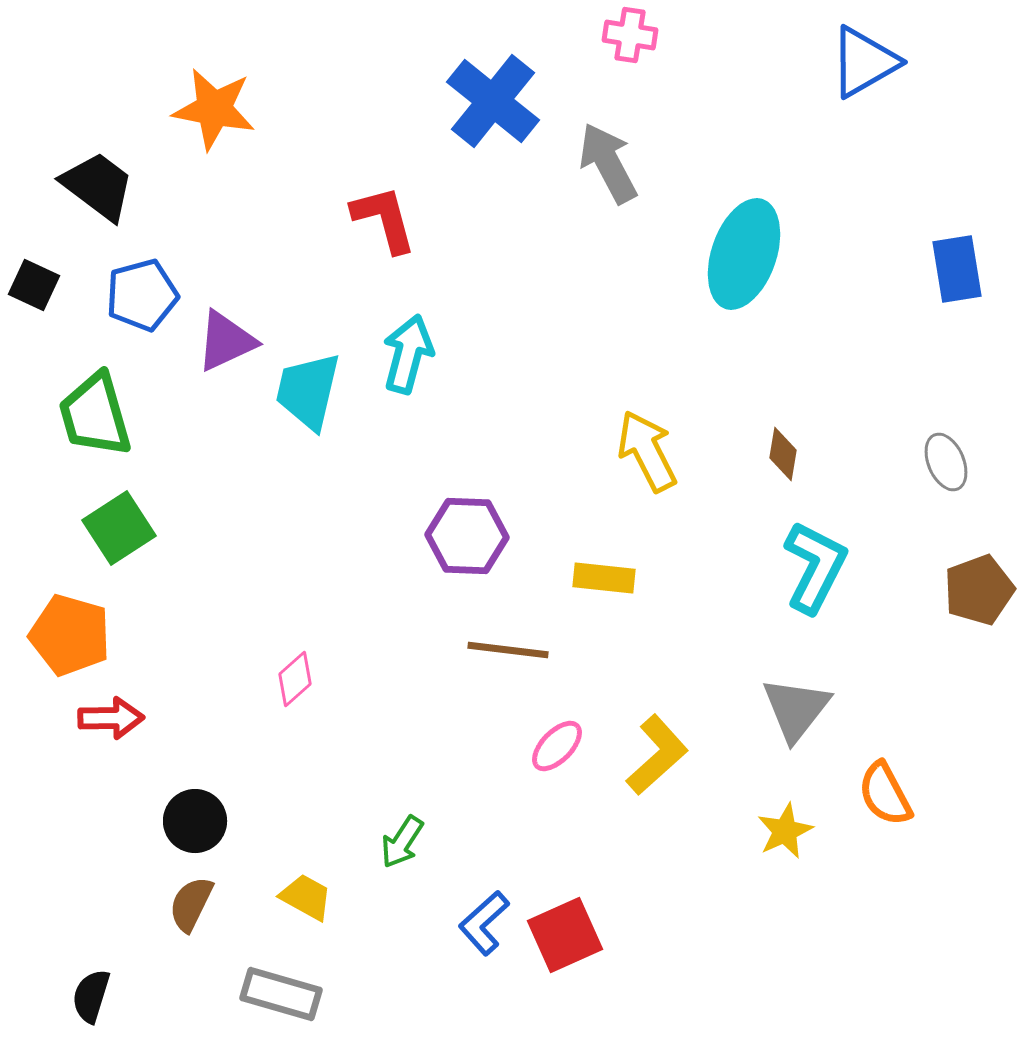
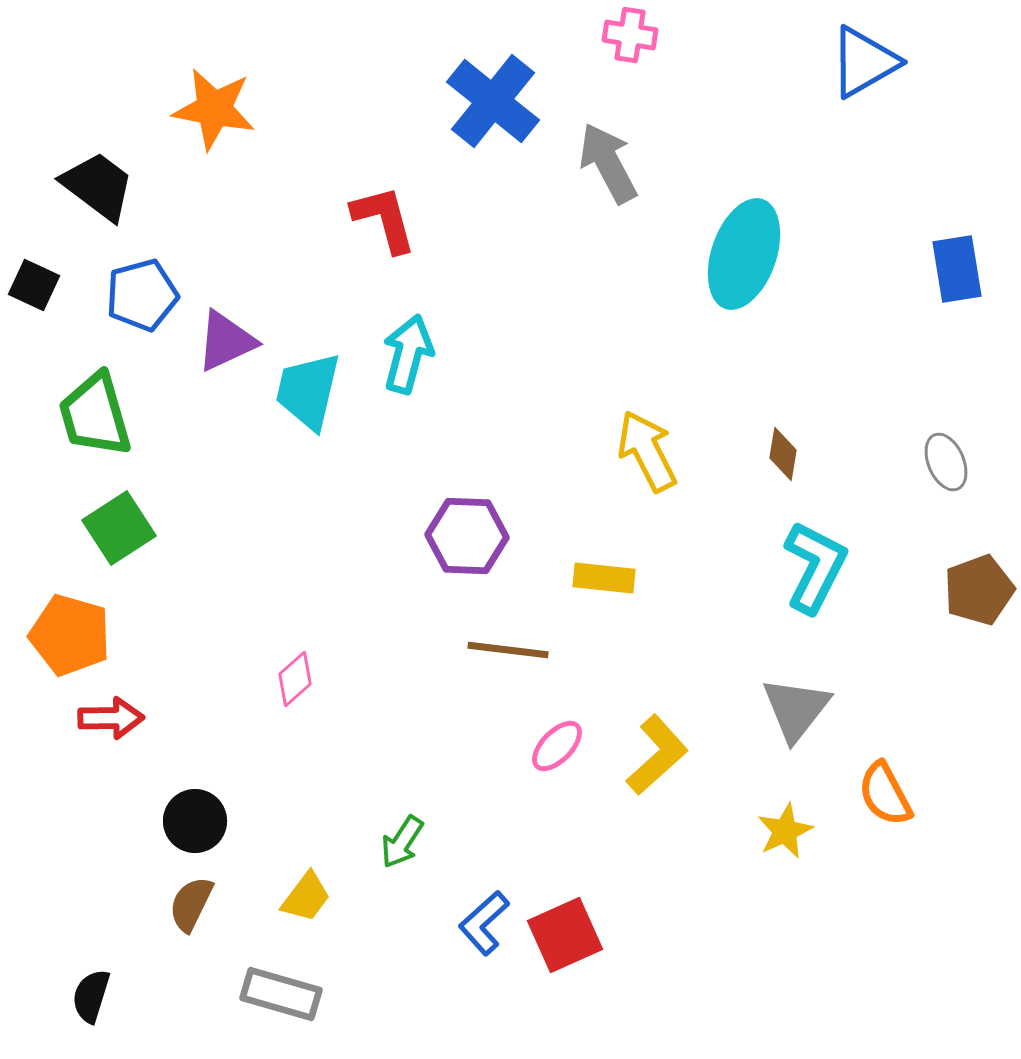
yellow trapezoid: rotated 98 degrees clockwise
